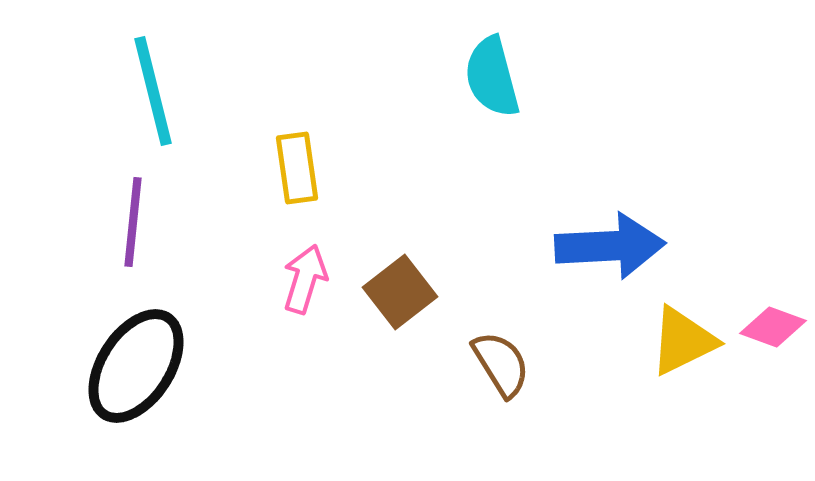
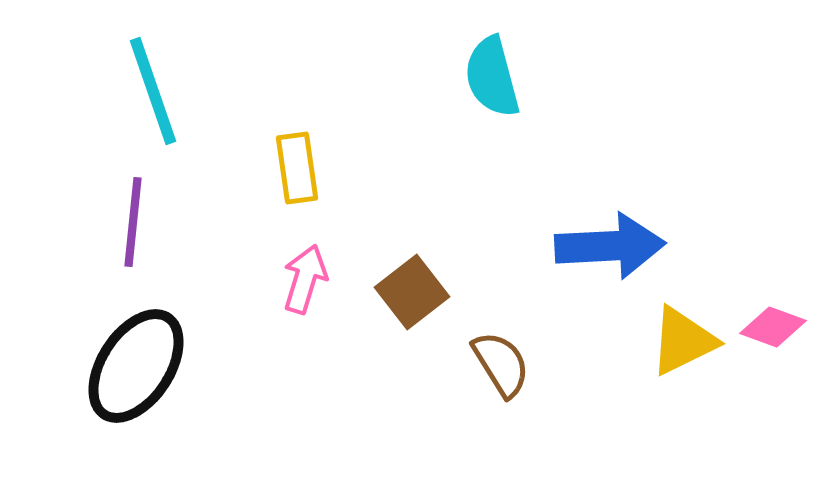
cyan line: rotated 5 degrees counterclockwise
brown square: moved 12 px right
